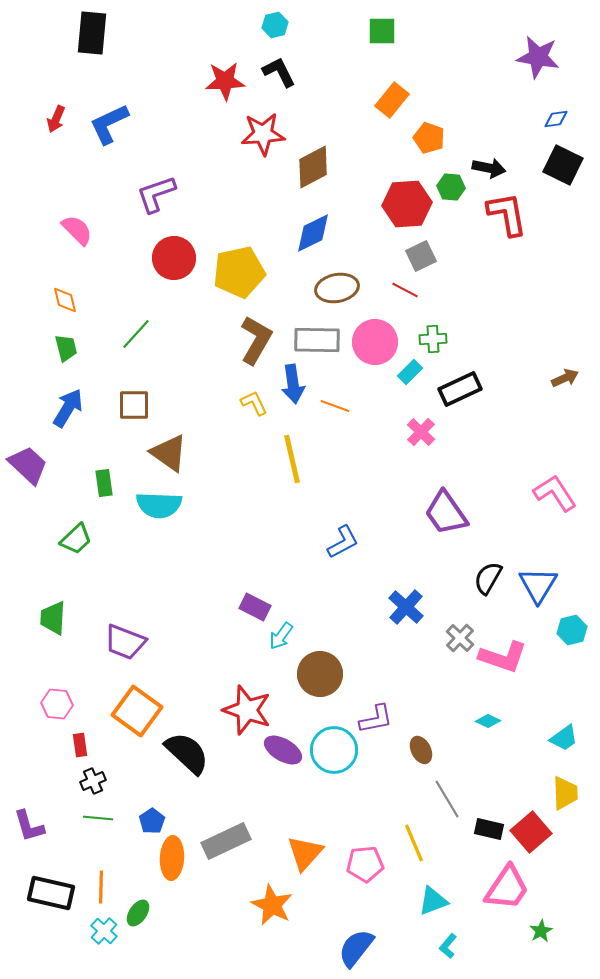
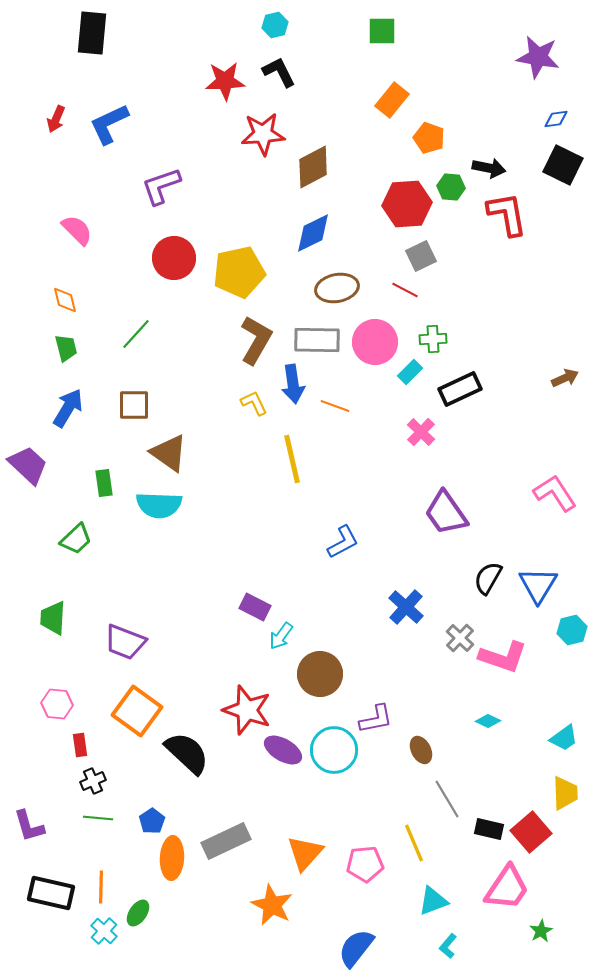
purple L-shape at (156, 194): moved 5 px right, 8 px up
